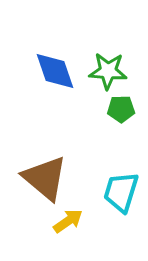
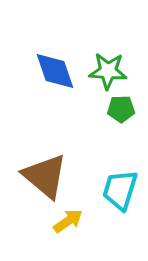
brown triangle: moved 2 px up
cyan trapezoid: moved 1 px left, 2 px up
